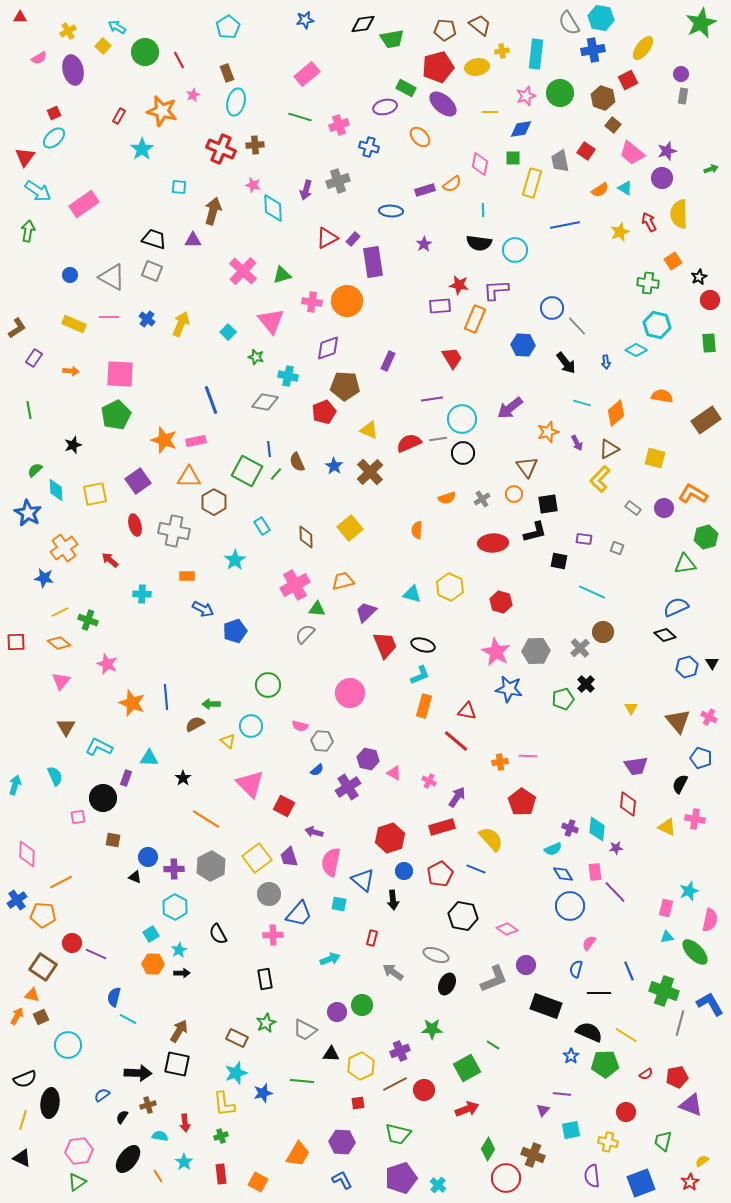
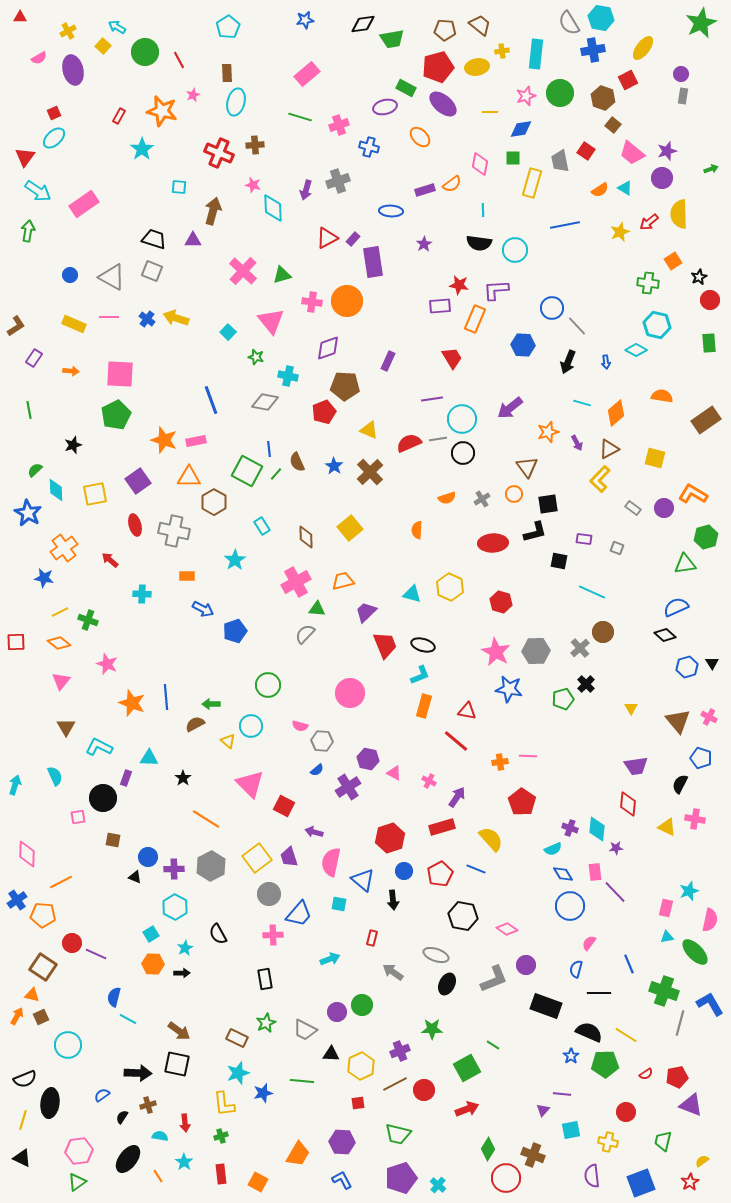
brown rectangle at (227, 73): rotated 18 degrees clockwise
red cross at (221, 149): moved 2 px left, 4 px down
red arrow at (649, 222): rotated 102 degrees counterclockwise
yellow arrow at (181, 324): moved 5 px left, 6 px up; rotated 95 degrees counterclockwise
brown L-shape at (17, 328): moved 1 px left, 2 px up
black arrow at (566, 363): moved 2 px right, 1 px up; rotated 60 degrees clockwise
pink cross at (295, 585): moved 1 px right, 3 px up
cyan star at (179, 950): moved 6 px right, 2 px up
blue line at (629, 971): moved 7 px up
brown arrow at (179, 1031): rotated 95 degrees clockwise
cyan star at (236, 1073): moved 2 px right
